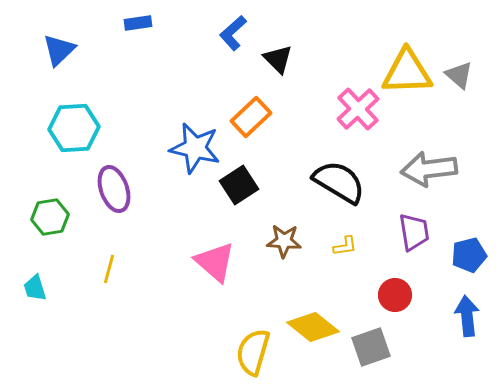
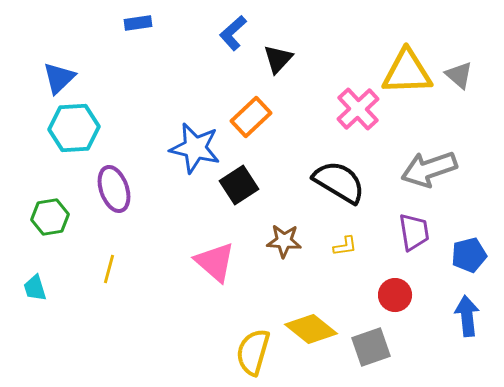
blue triangle: moved 28 px down
black triangle: rotated 28 degrees clockwise
gray arrow: rotated 12 degrees counterclockwise
yellow diamond: moved 2 px left, 2 px down
